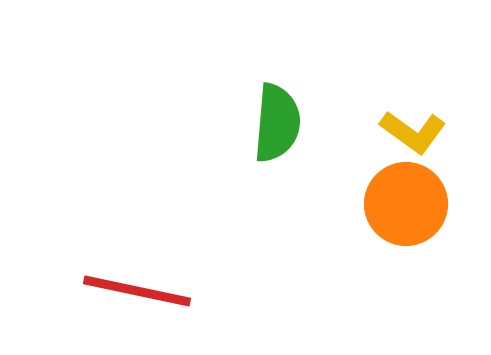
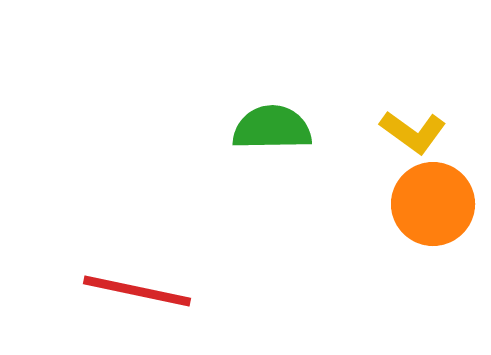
green semicircle: moved 5 px left, 5 px down; rotated 96 degrees counterclockwise
orange circle: moved 27 px right
